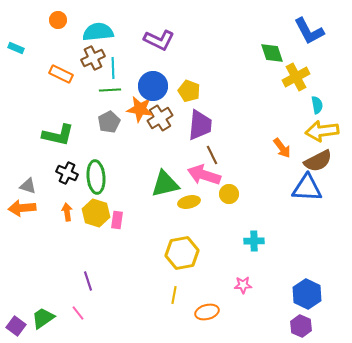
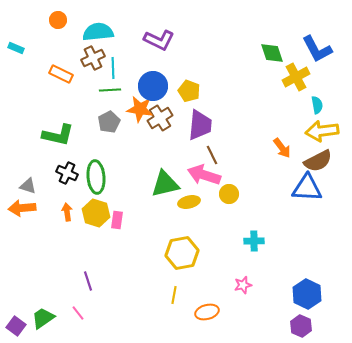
blue L-shape at (309, 31): moved 8 px right, 18 px down
pink star at (243, 285): rotated 12 degrees counterclockwise
